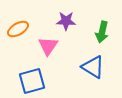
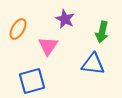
purple star: moved 1 px left, 2 px up; rotated 24 degrees clockwise
orange ellipse: rotated 30 degrees counterclockwise
blue triangle: moved 3 px up; rotated 25 degrees counterclockwise
